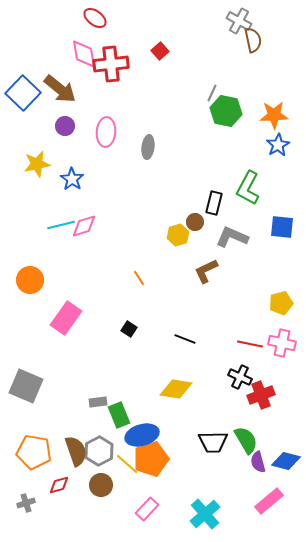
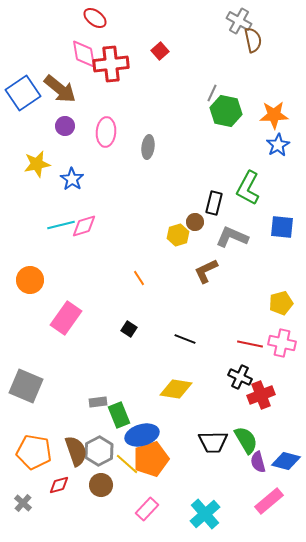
blue square at (23, 93): rotated 12 degrees clockwise
gray cross at (26, 503): moved 3 px left; rotated 30 degrees counterclockwise
